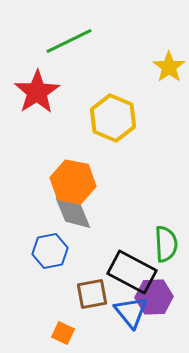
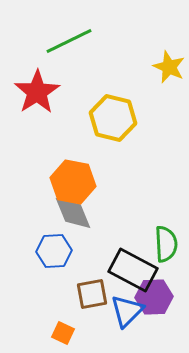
yellow star: rotated 12 degrees counterclockwise
yellow hexagon: rotated 9 degrees counterclockwise
blue hexagon: moved 4 px right; rotated 8 degrees clockwise
black rectangle: moved 1 px right, 2 px up
blue triangle: moved 4 px left, 1 px up; rotated 24 degrees clockwise
